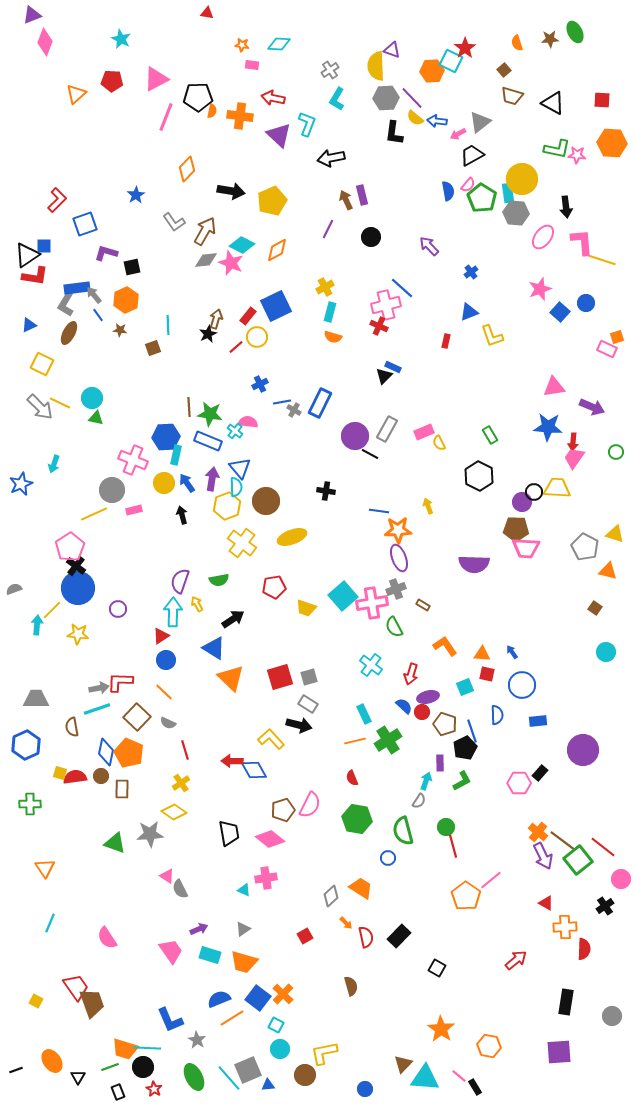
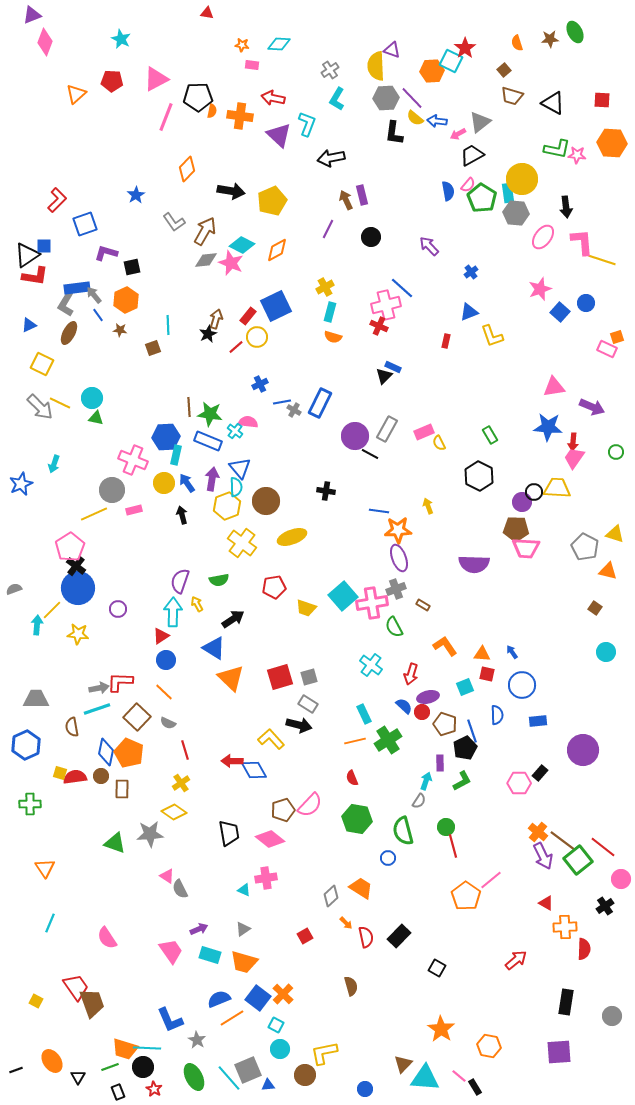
pink semicircle at (310, 805): rotated 16 degrees clockwise
